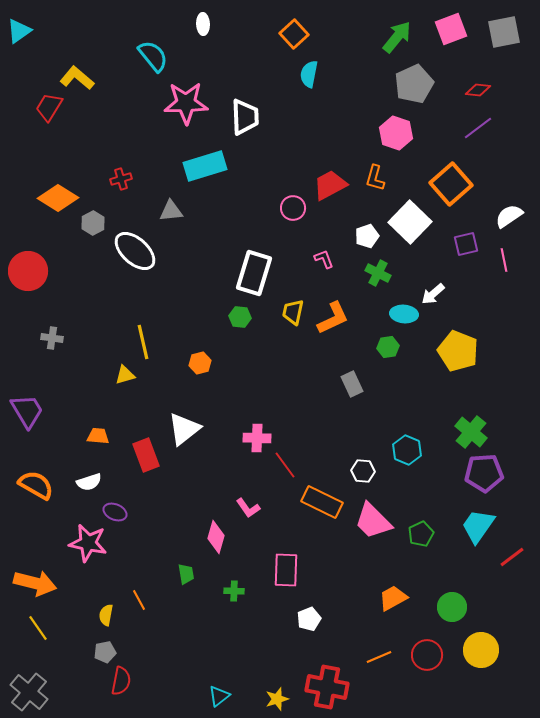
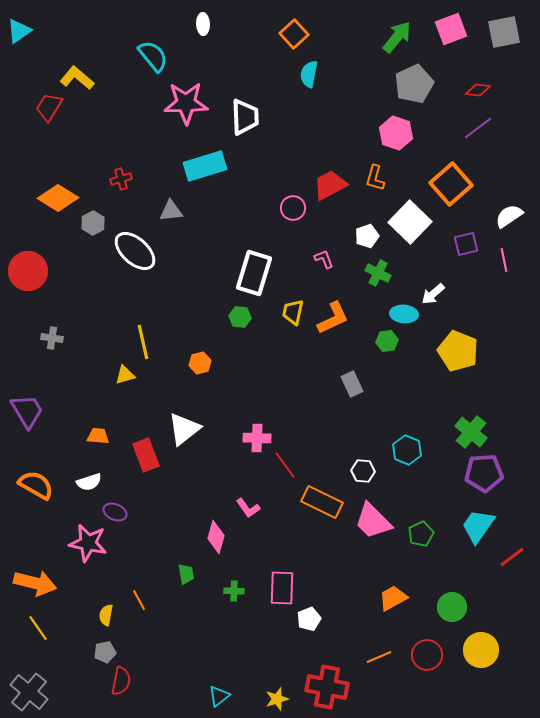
green hexagon at (388, 347): moved 1 px left, 6 px up
pink rectangle at (286, 570): moved 4 px left, 18 px down
